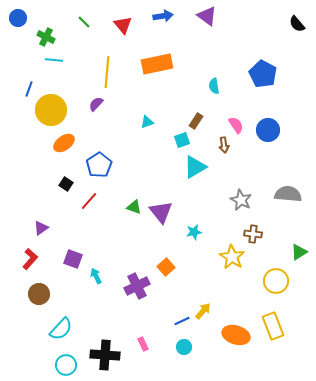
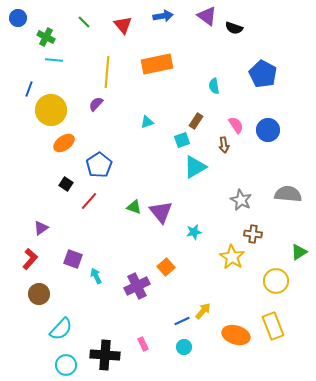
black semicircle at (297, 24): moved 63 px left, 4 px down; rotated 30 degrees counterclockwise
